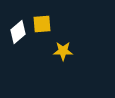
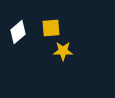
yellow square: moved 9 px right, 4 px down
